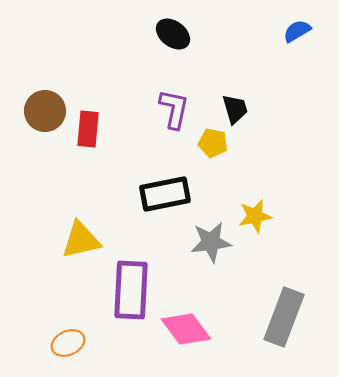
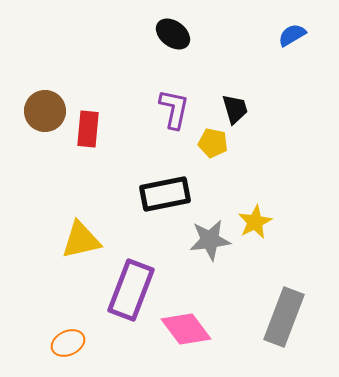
blue semicircle: moved 5 px left, 4 px down
yellow star: moved 6 px down; rotated 16 degrees counterclockwise
gray star: moved 1 px left, 2 px up
purple rectangle: rotated 18 degrees clockwise
